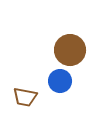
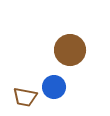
blue circle: moved 6 px left, 6 px down
